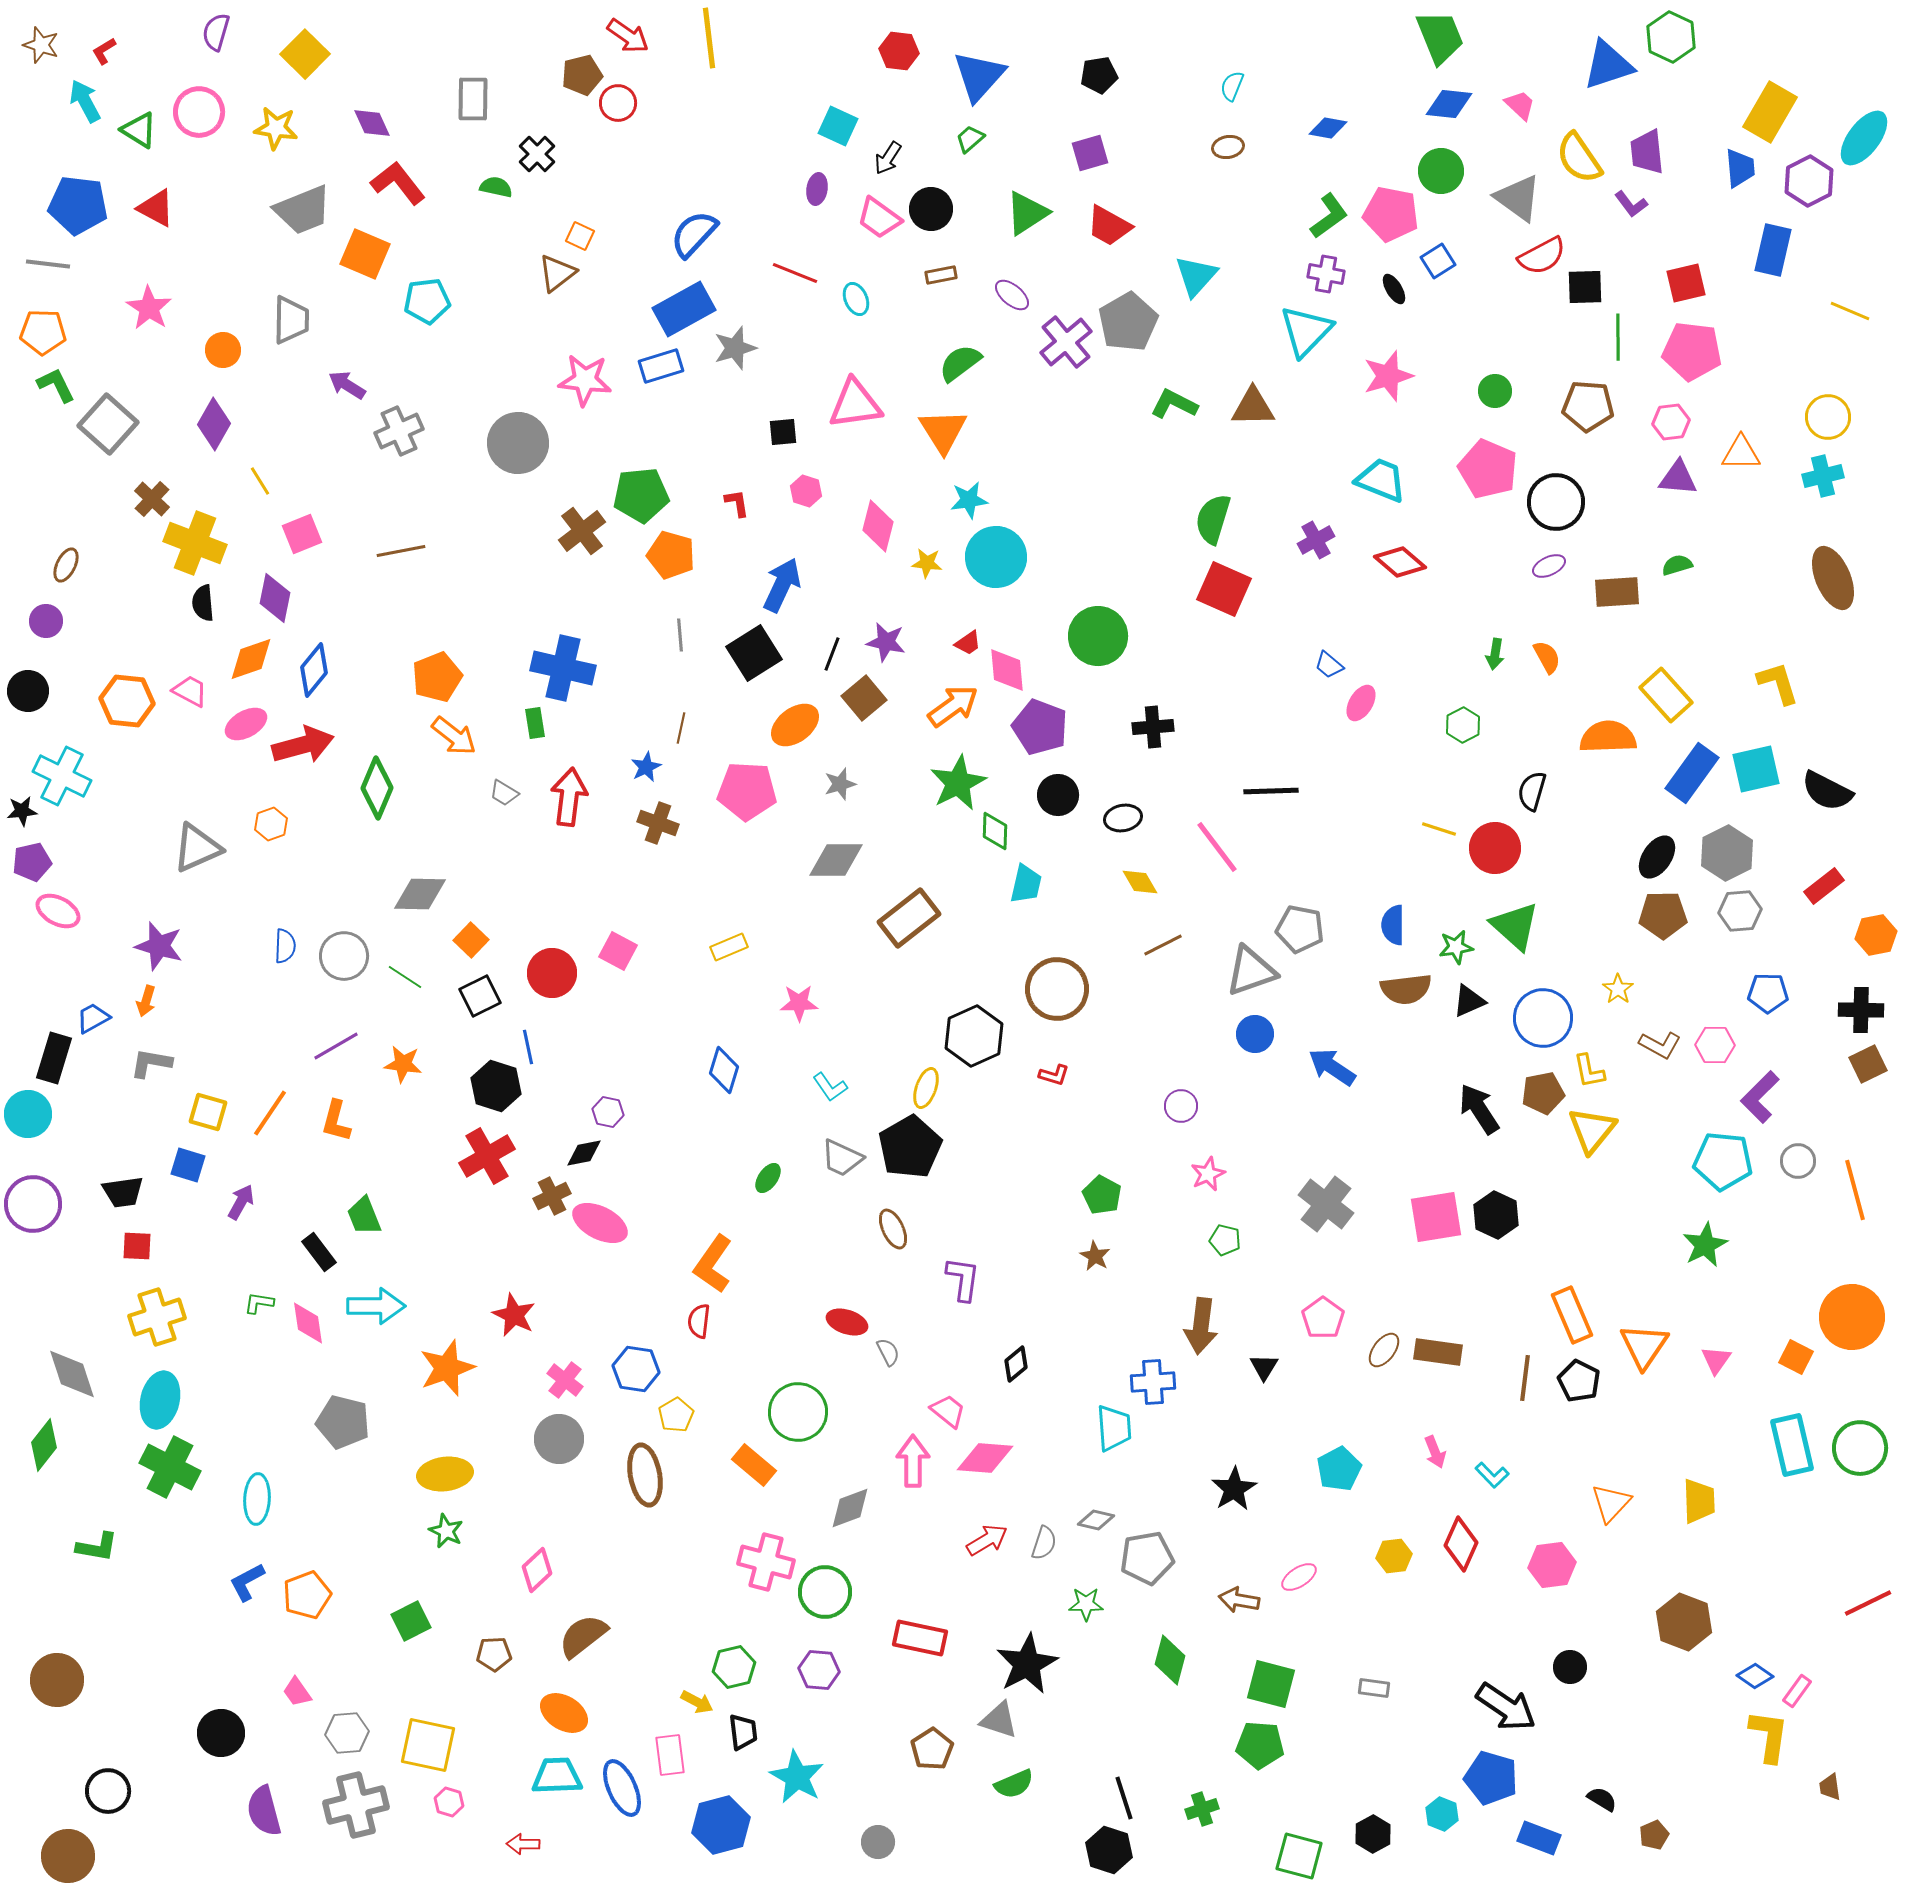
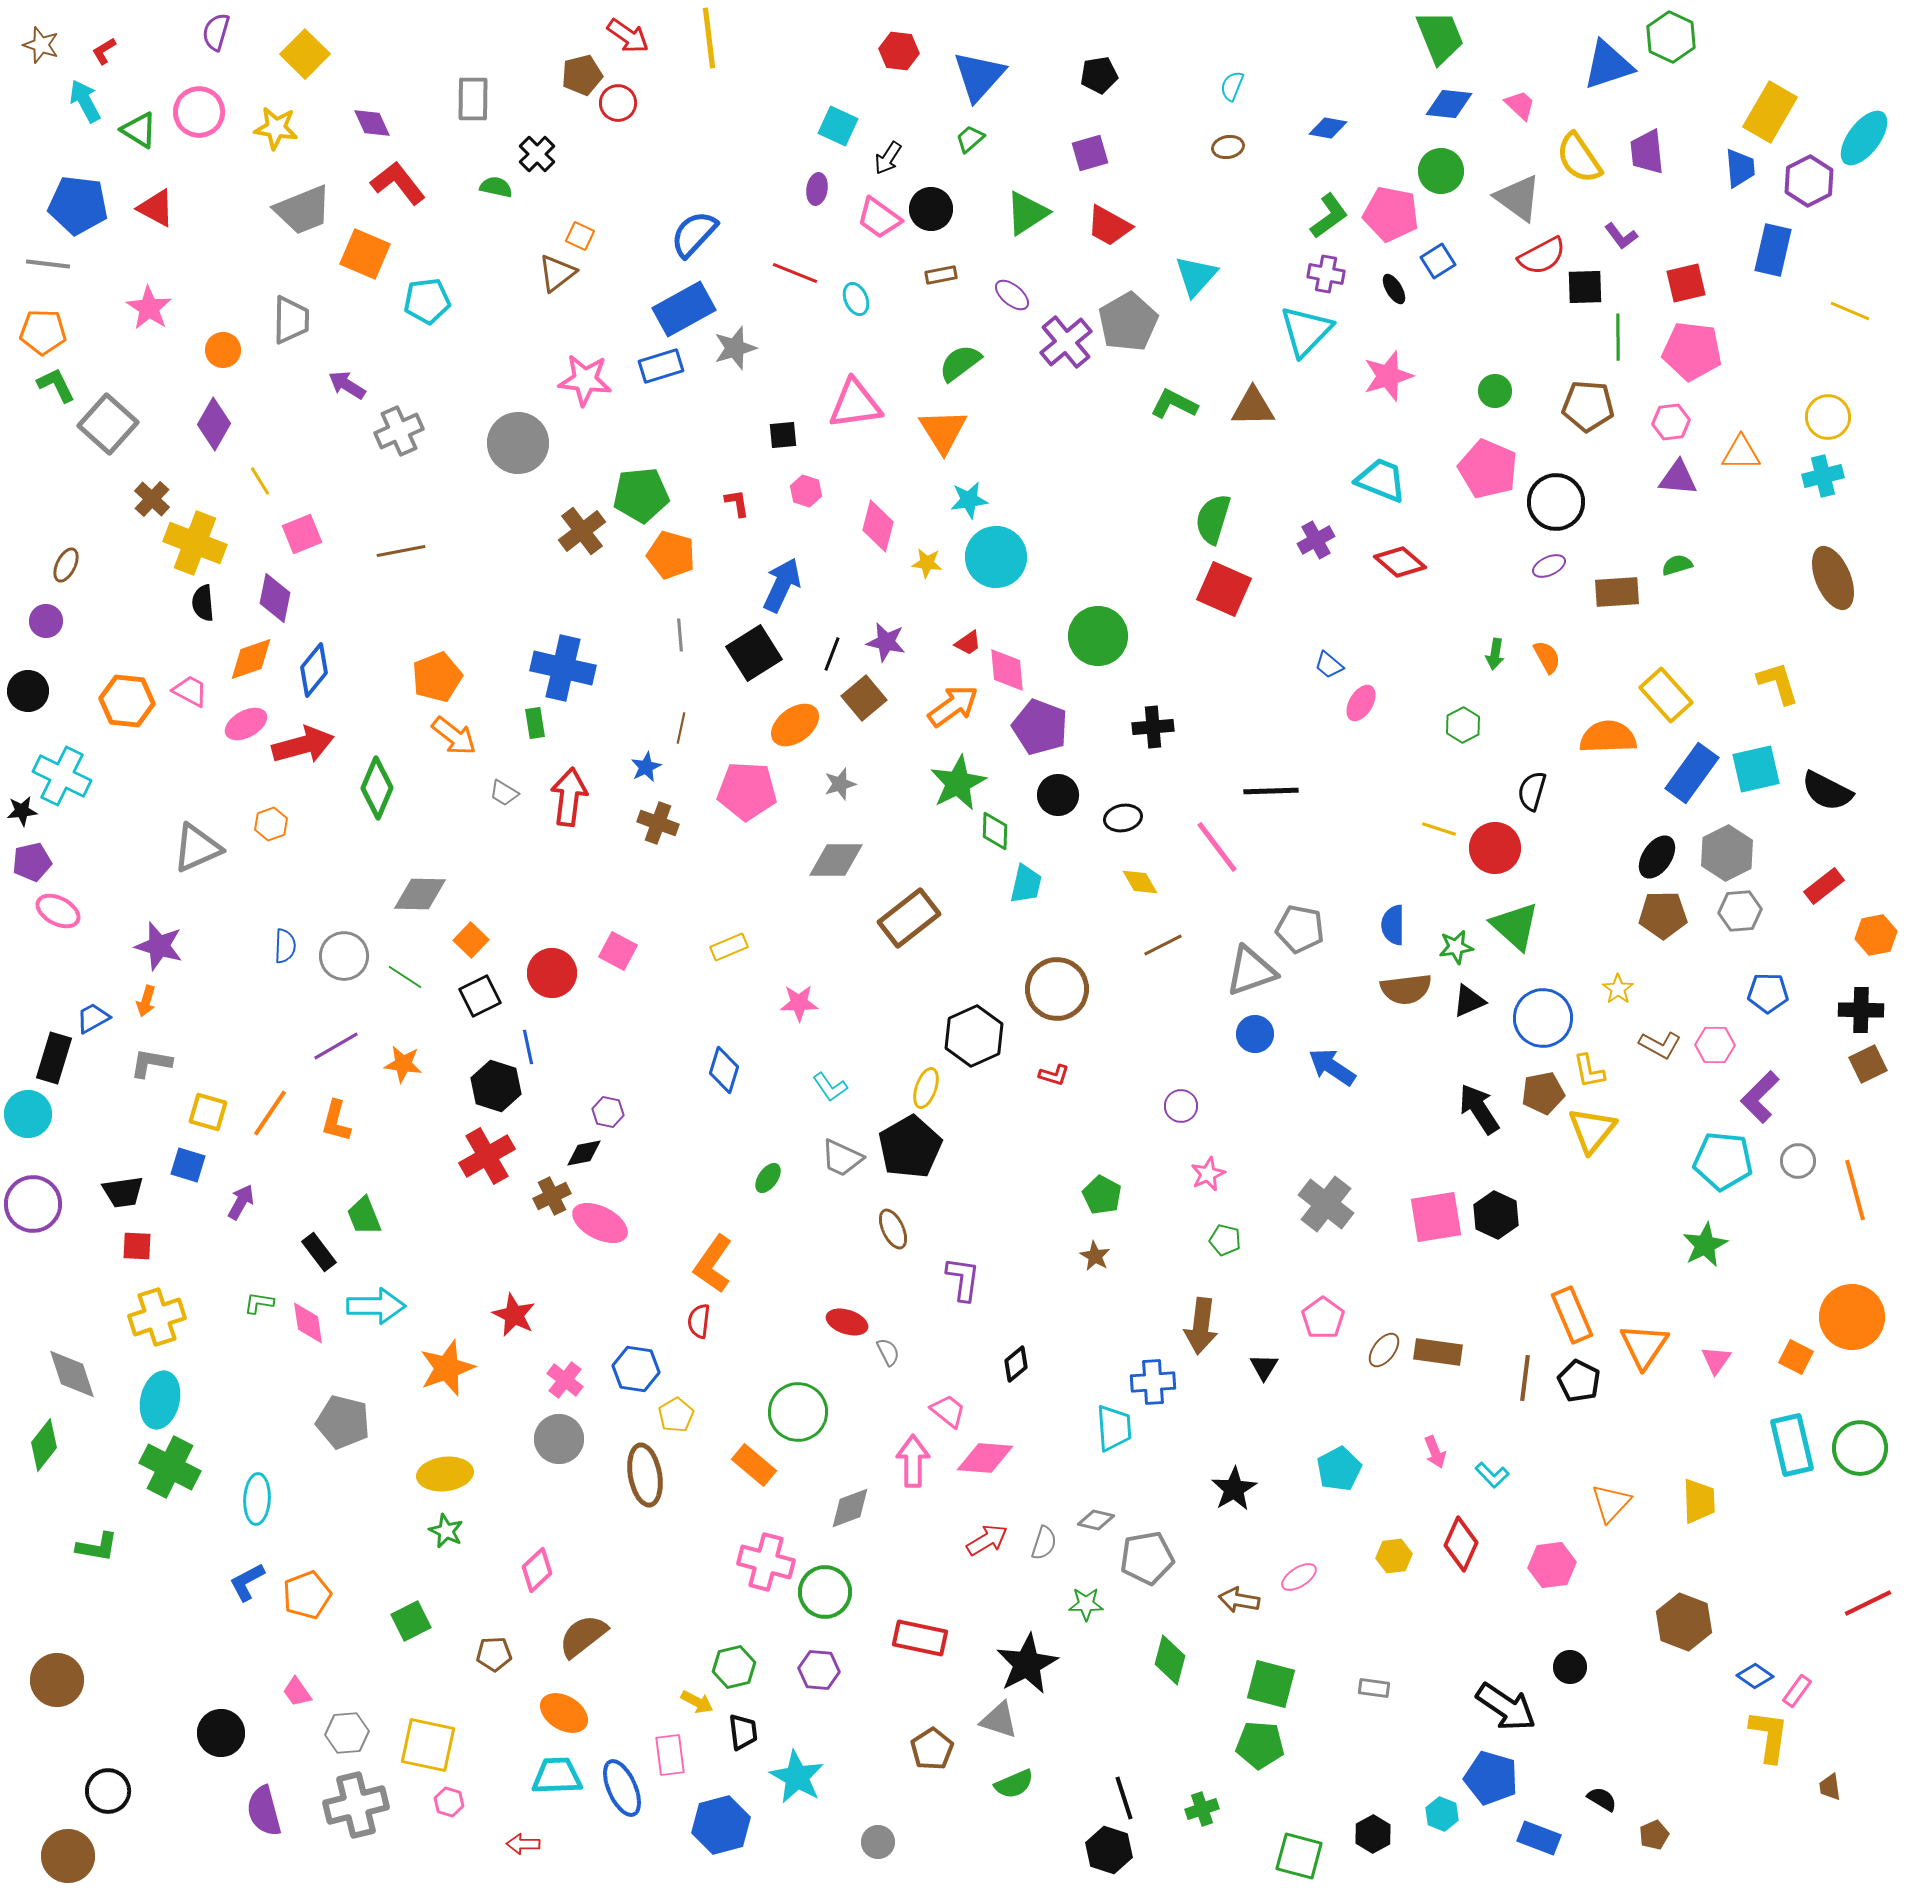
purple L-shape at (1631, 204): moved 10 px left, 32 px down
black square at (783, 432): moved 3 px down
